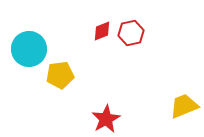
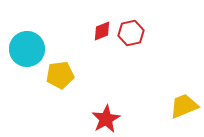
cyan circle: moved 2 px left
